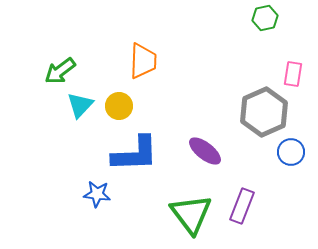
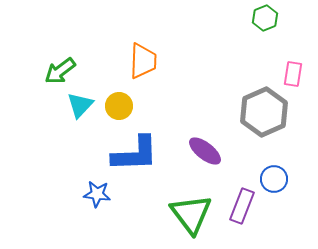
green hexagon: rotated 10 degrees counterclockwise
blue circle: moved 17 px left, 27 px down
